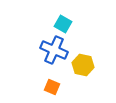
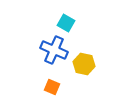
cyan square: moved 3 px right, 1 px up
yellow hexagon: moved 1 px right, 1 px up
